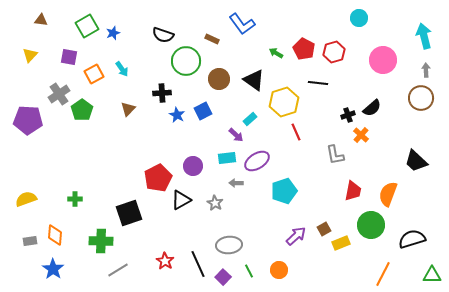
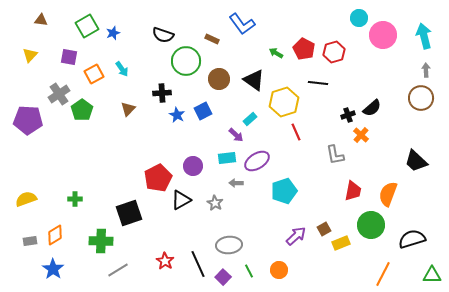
pink circle at (383, 60): moved 25 px up
orange diamond at (55, 235): rotated 55 degrees clockwise
